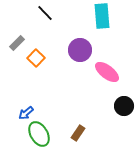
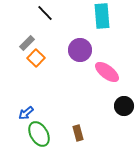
gray rectangle: moved 10 px right
brown rectangle: rotated 49 degrees counterclockwise
